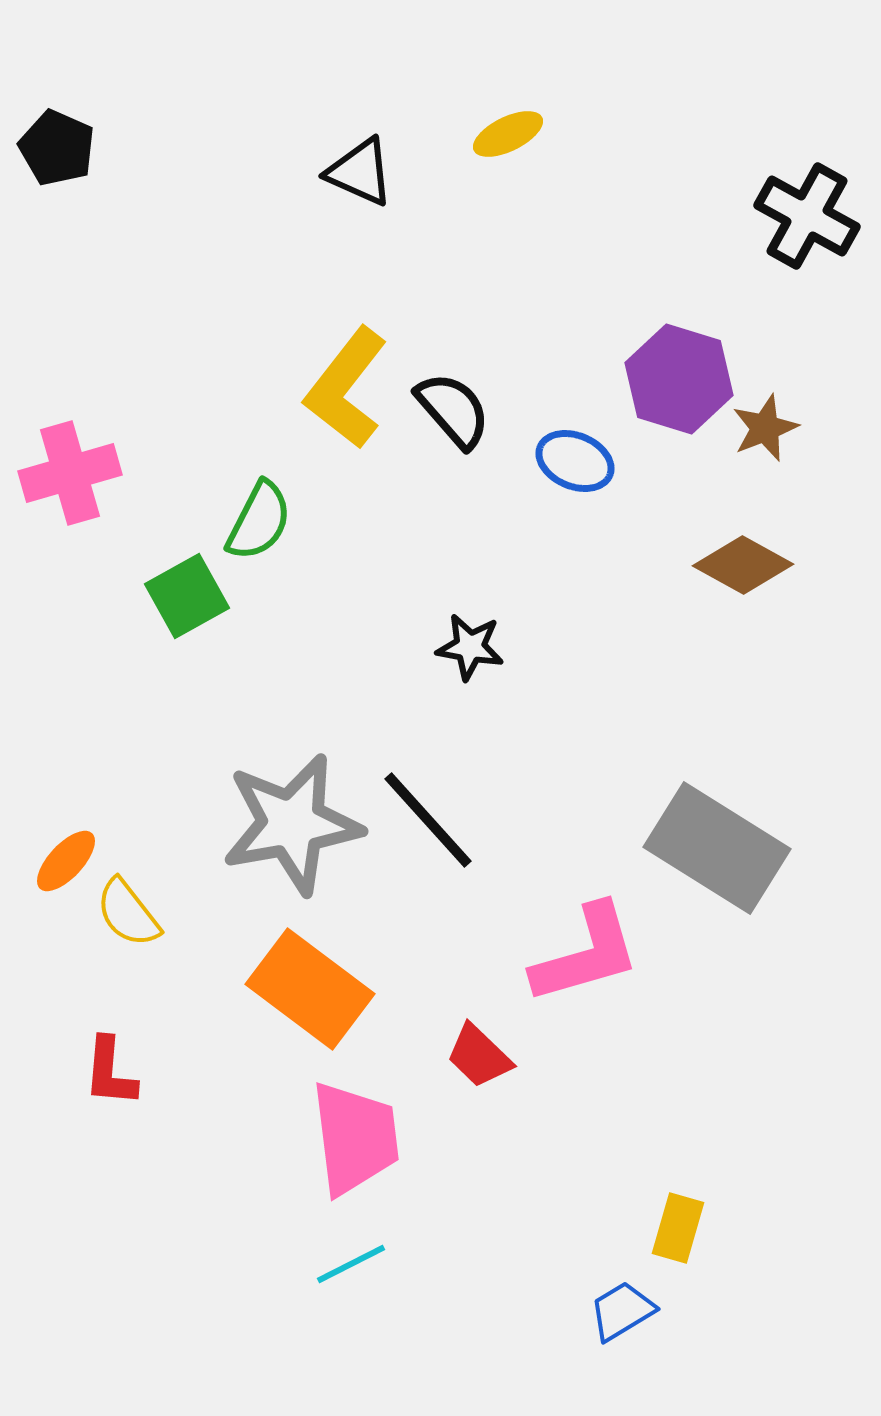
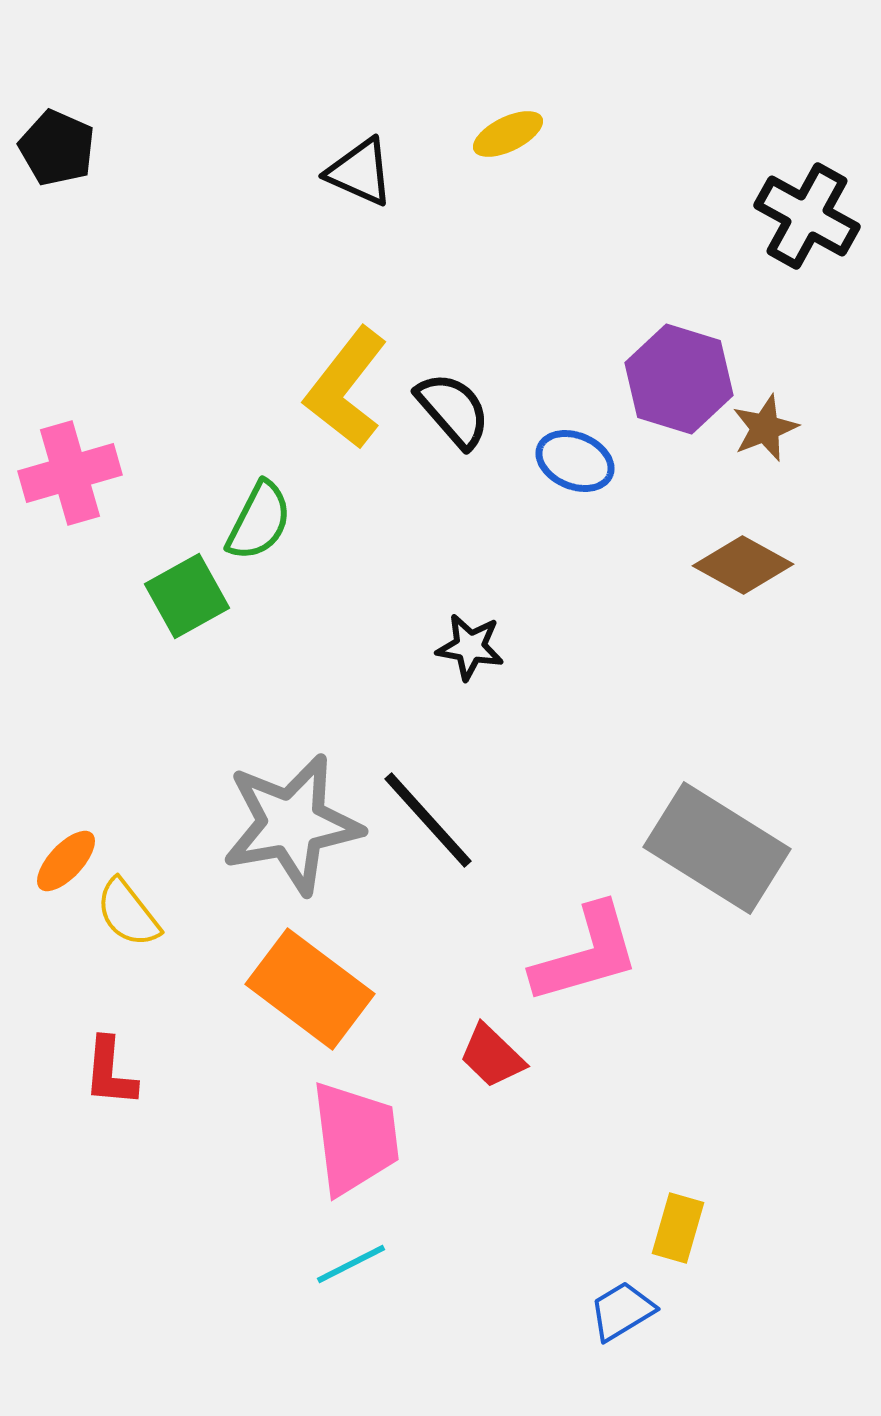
red trapezoid: moved 13 px right
